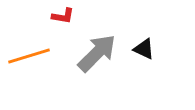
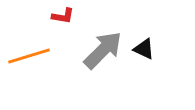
gray arrow: moved 6 px right, 3 px up
